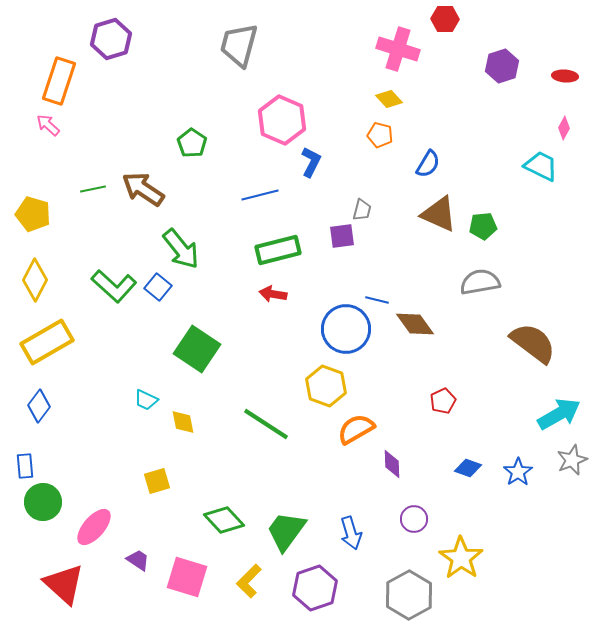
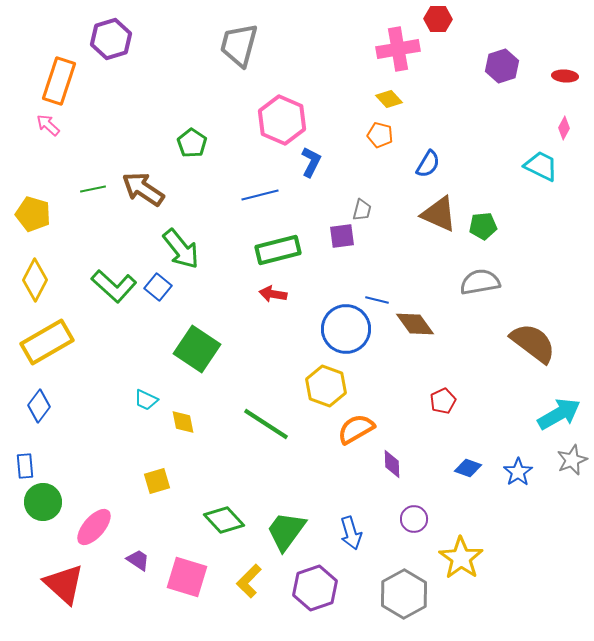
red hexagon at (445, 19): moved 7 px left
pink cross at (398, 49): rotated 27 degrees counterclockwise
gray hexagon at (409, 595): moved 5 px left, 1 px up
